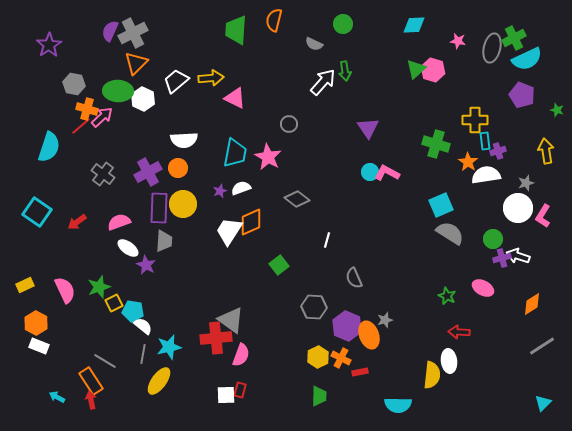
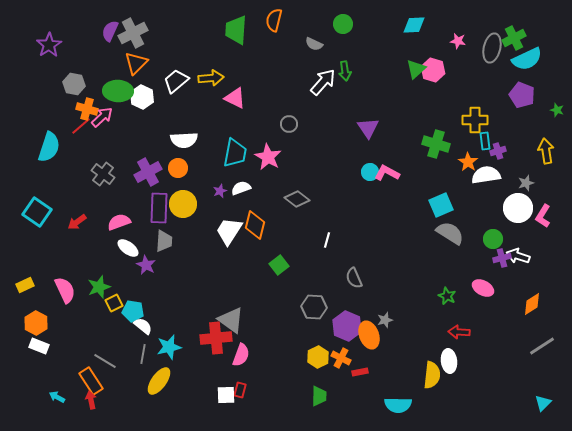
white hexagon at (143, 99): moved 1 px left, 2 px up
orange diamond at (251, 222): moved 4 px right, 3 px down; rotated 52 degrees counterclockwise
